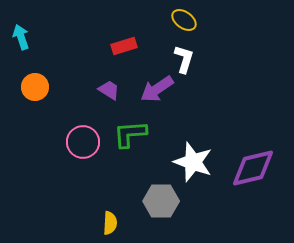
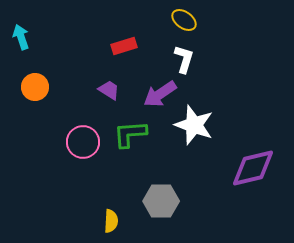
purple arrow: moved 3 px right, 5 px down
white star: moved 1 px right, 37 px up
yellow semicircle: moved 1 px right, 2 px up
